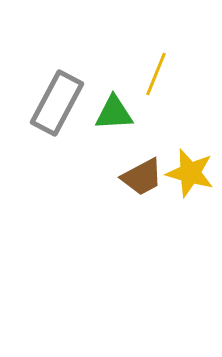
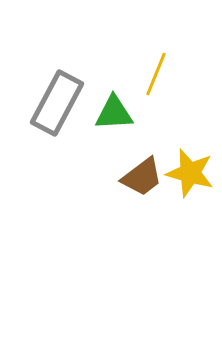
brown trapezoid: rotated 9 degrees counterclockwise
